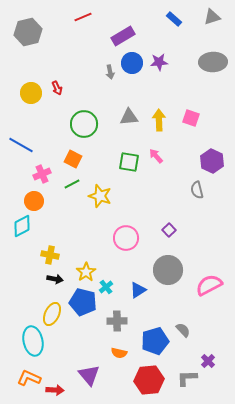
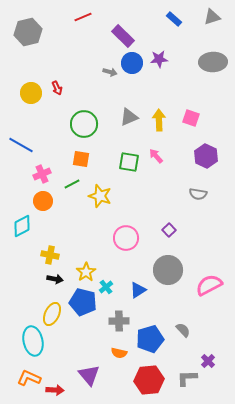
purple rectangle at (123, 36): rotated 75 degrees clockwise
purple star at (159, 62): moved 3 px up
gray arrow at (110, 72): rotated 64 degrees counterclockwise
gray triangle at (129, 117): rotated 18 degrees counterclockwise
orange square at (73, 159): moved 8 px right; rotated 18 degrees counterclockwise
purple hexagon at (212, 161): moved 6 px left, 5 px up
gray semicircle at (197, 190): moved 1 px right, 4 px down; rotated 66 degrees counterclockwise
orange circle at (34, 201): moved 9 px right
gray cross at (117, 321): moved 2 px right
blue pentagon at (155, 341): moved 5 px left, 2 px up
